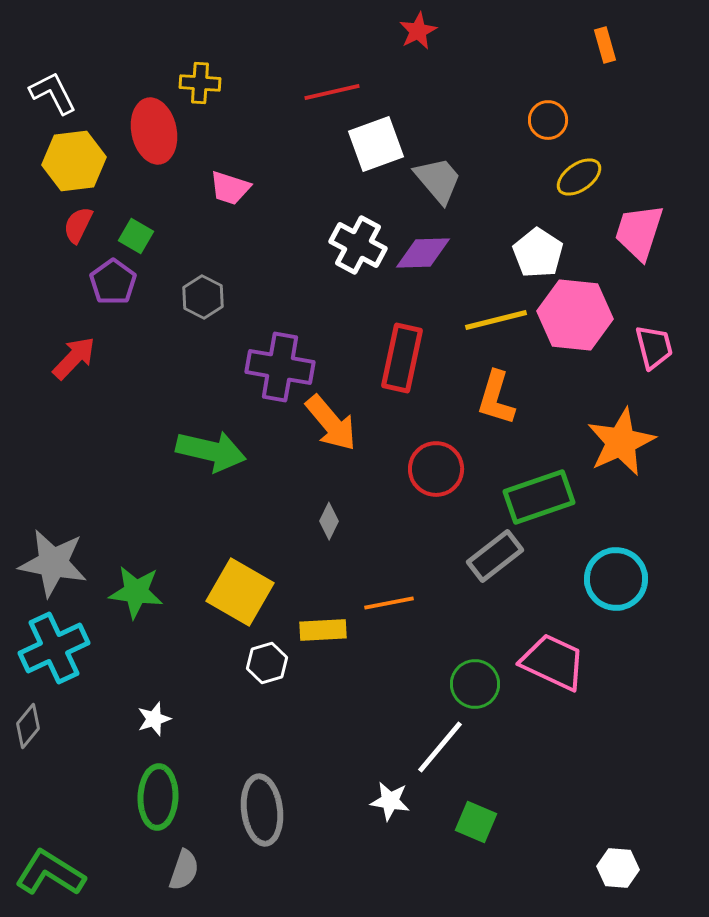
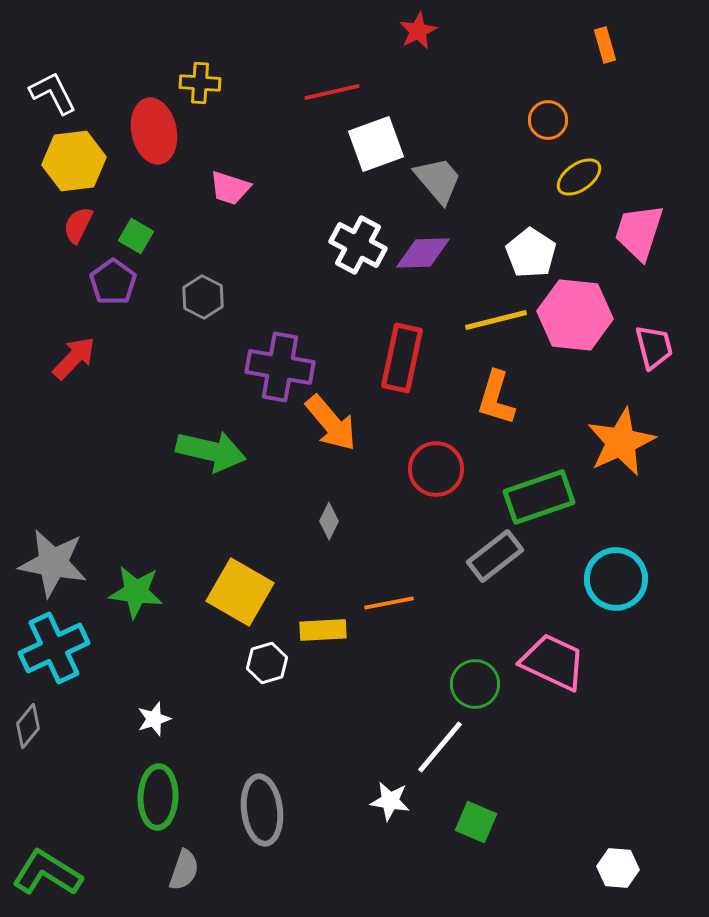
white pentagon at (538, 253): moved 7 px left
green L-shape at (50, 873): moved 3 px left
